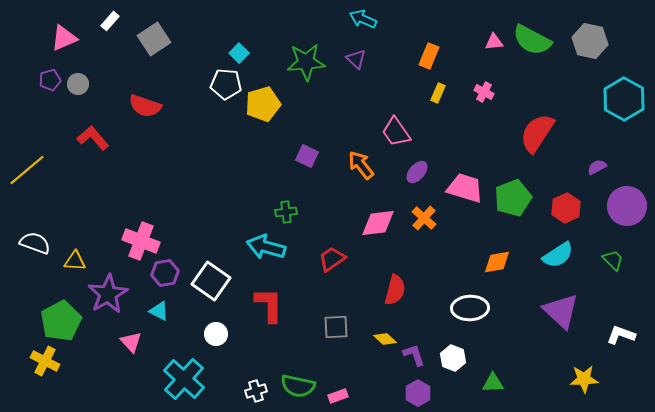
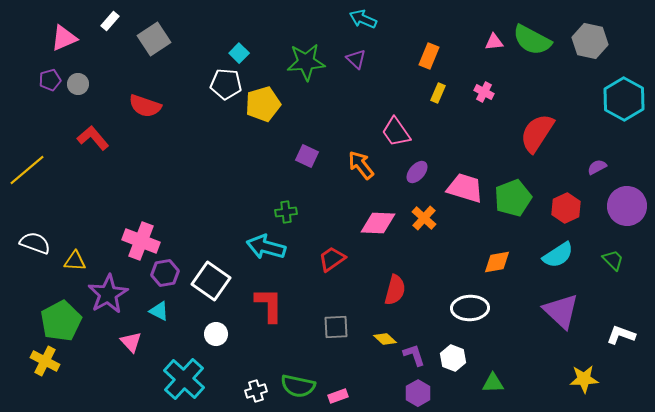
pink diamond at (378, 223): rotated 9 degrees clockwise
